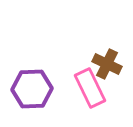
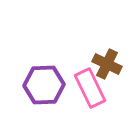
purple hexagon: moved 12 px right, 4 px up
